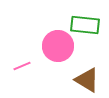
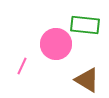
pink circle: moved 2 px left, 2 px up
pink line: rotated 42 degrees counterclockwise
